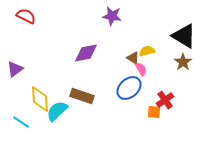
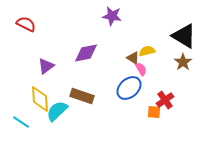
red semicircle: moved 8 px down
purple triangle: moved 31 px right, 3 px up
